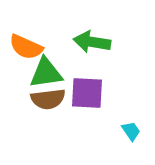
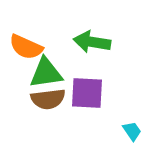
cyan trapezoid: moved 1 px right
